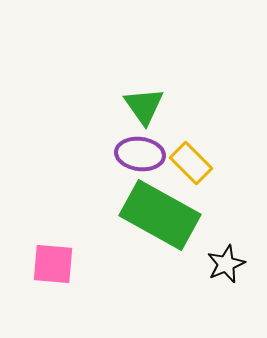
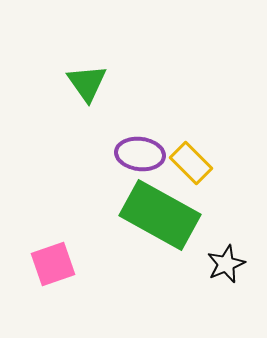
green triangle: moved 57 px left, 23 px up
pink square: rotated 24 degrees counterclockwise
